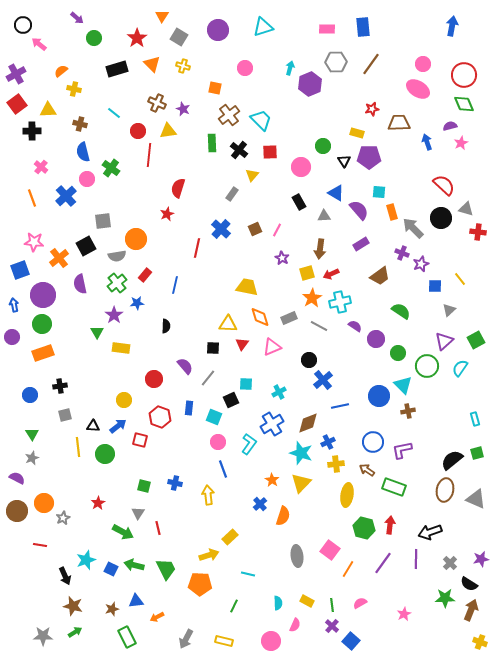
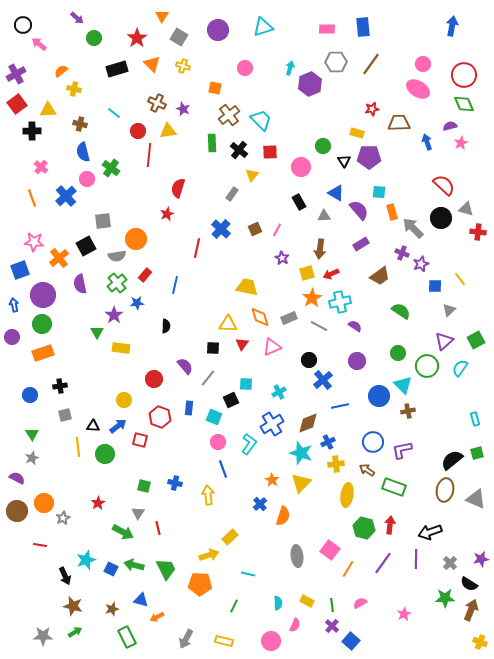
purple circle at (376, 339): moved 19 px left, 22 px down
blue triangle at (136, 601): moved 5 px right, 1 px up; rotated 21 degrees clockwise
